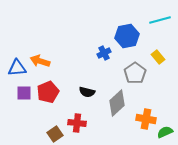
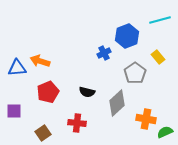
blue hexagon: rotated 10 degrees counterclockwise
purple square: moved 10 px left, 18 px down
brown square: moved 12 px left, 1 px up
